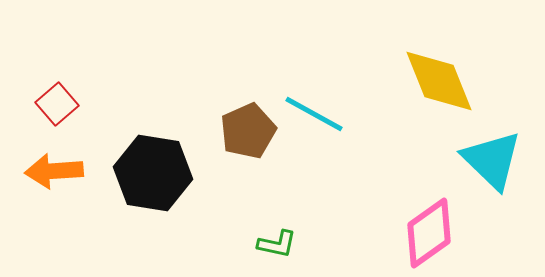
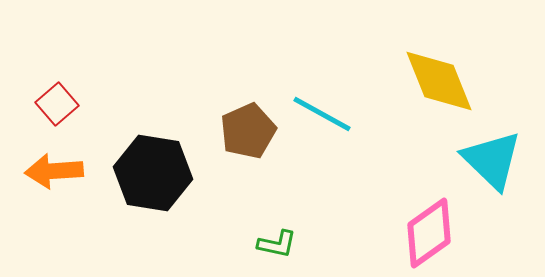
cyan line: moved 8 px right
